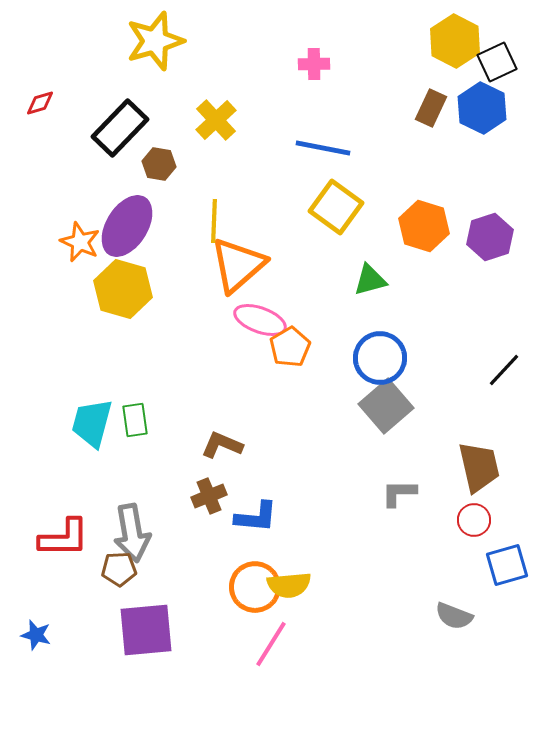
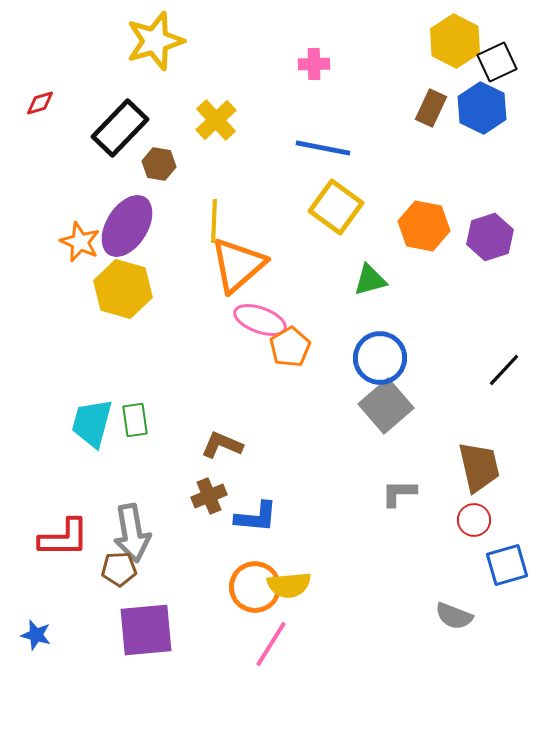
orange hexagon at (424, 226): rotated 6 degrees counterclockwise
